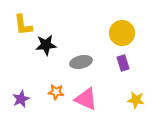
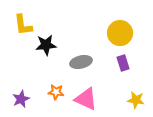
yellow circle: moved 2 px left
